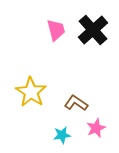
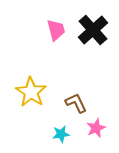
brown L-shape: rotated 30 degrees clockwise
cyan star: moved 1 px left, 1 px up
